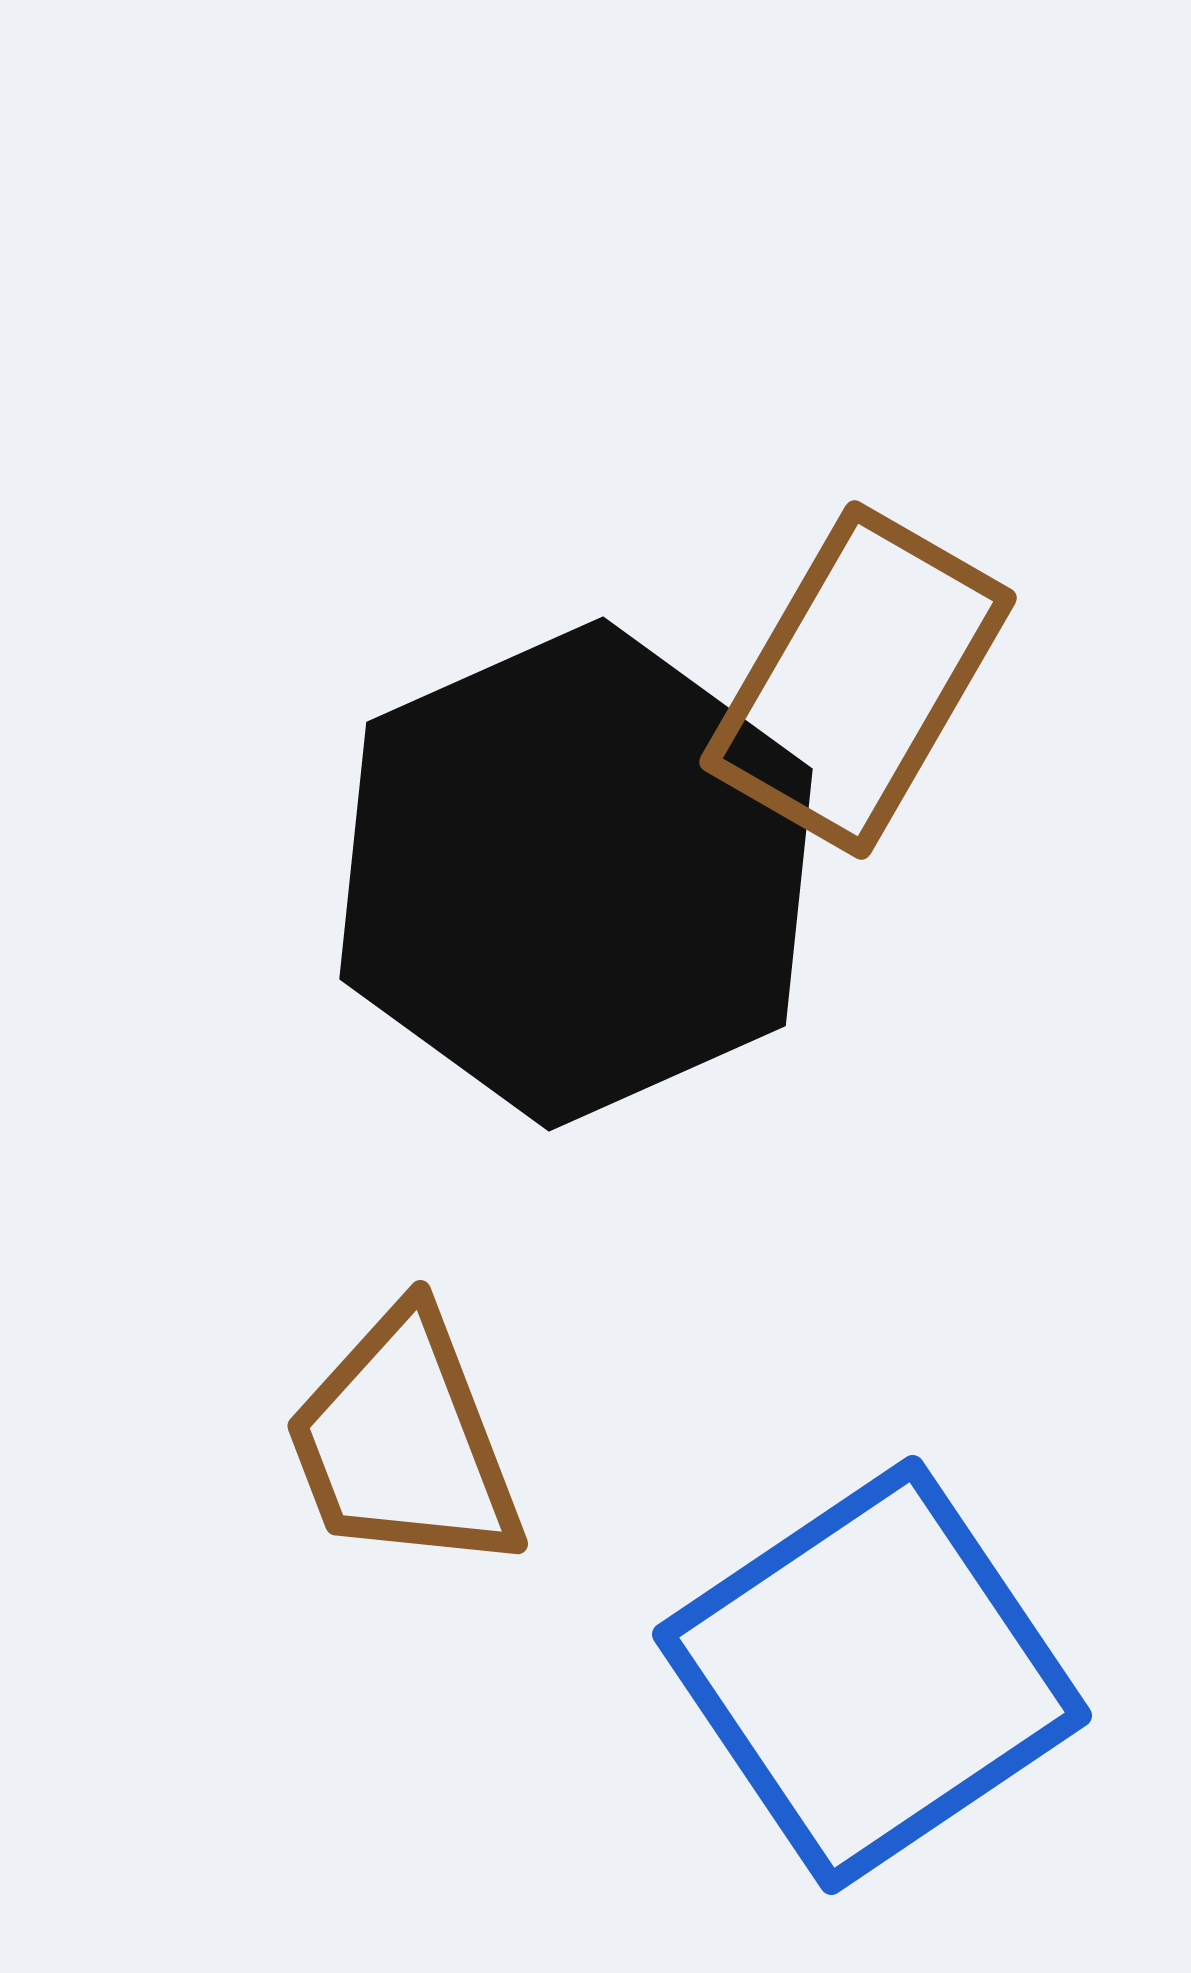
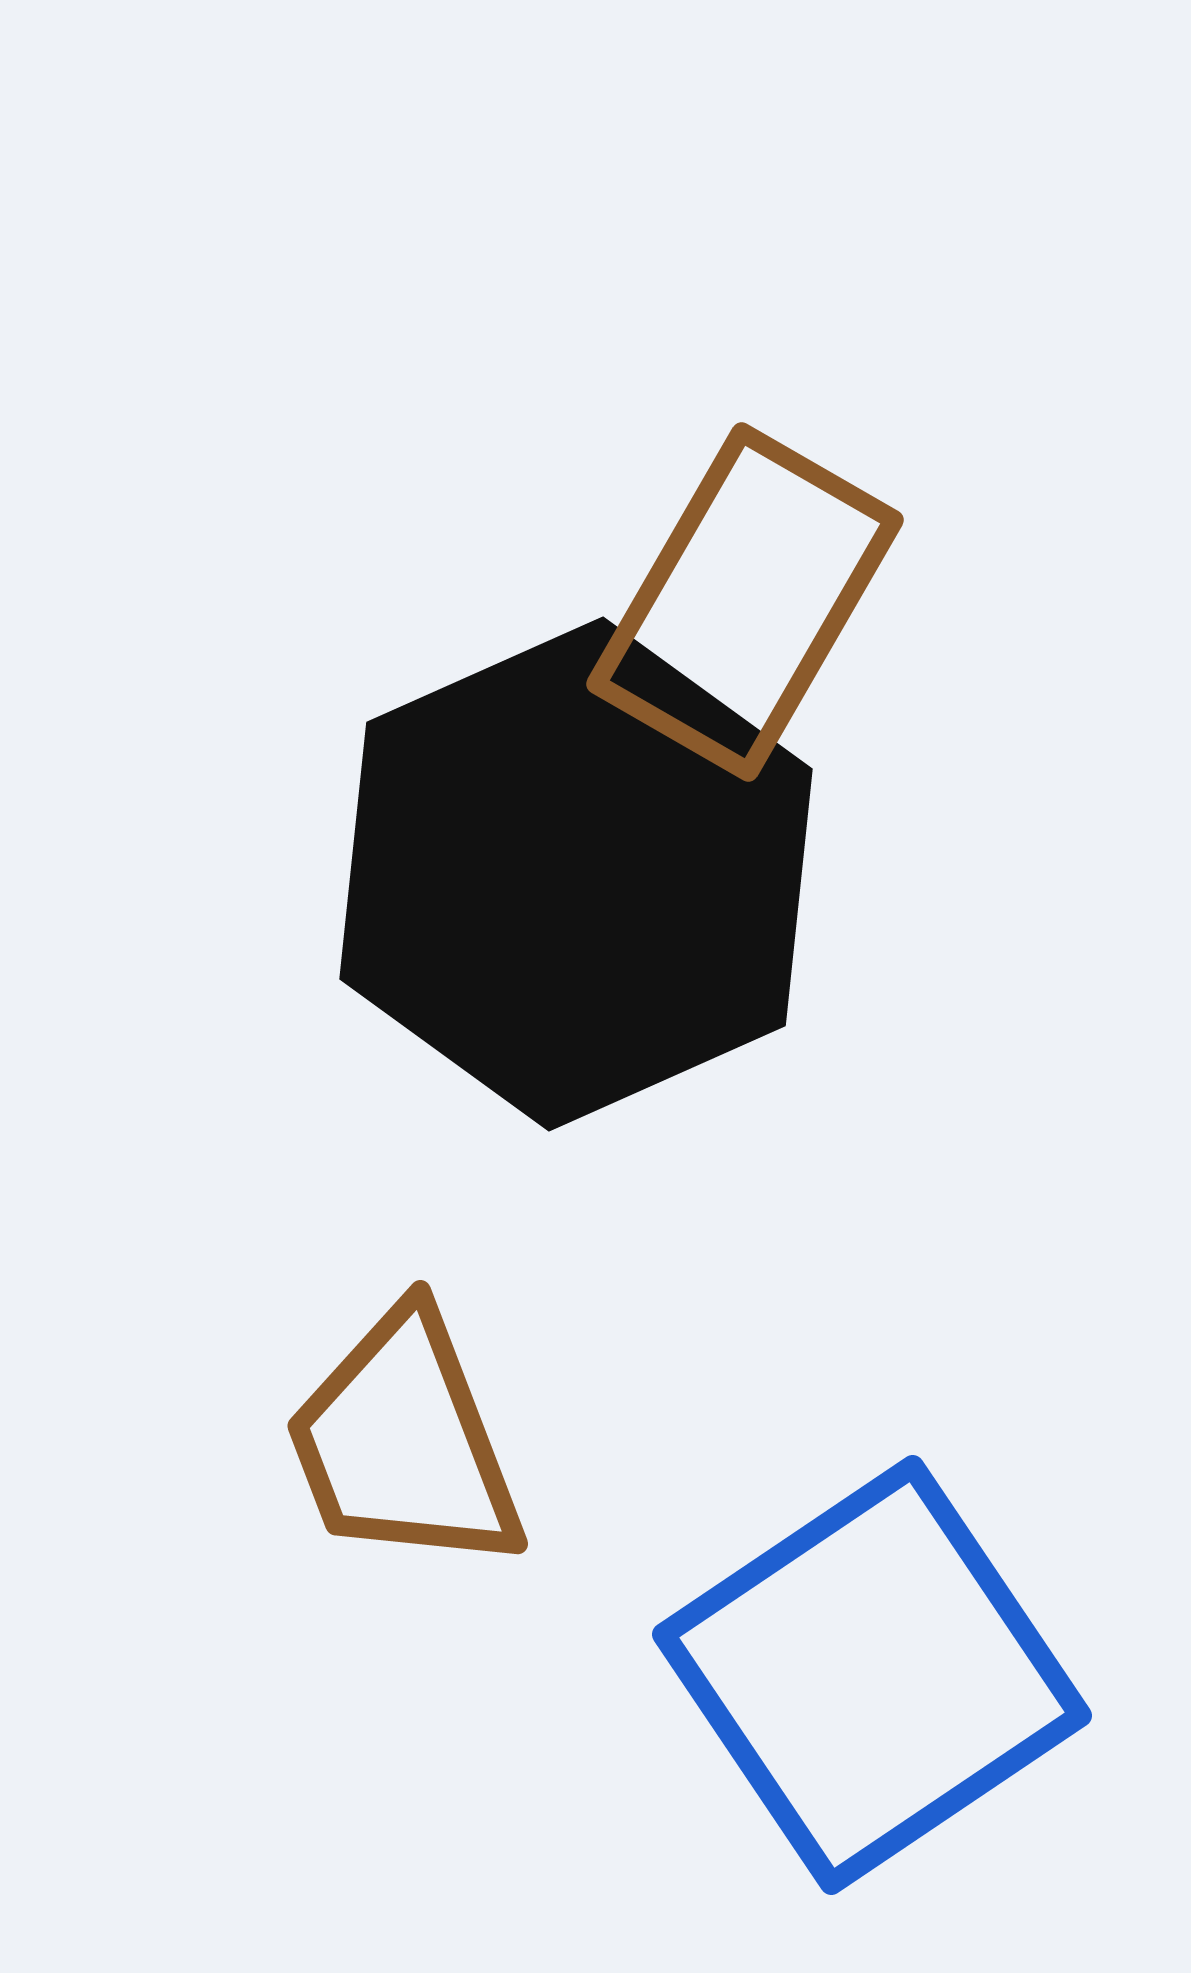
brown rectangle: moved 113 px left, 78 px up
